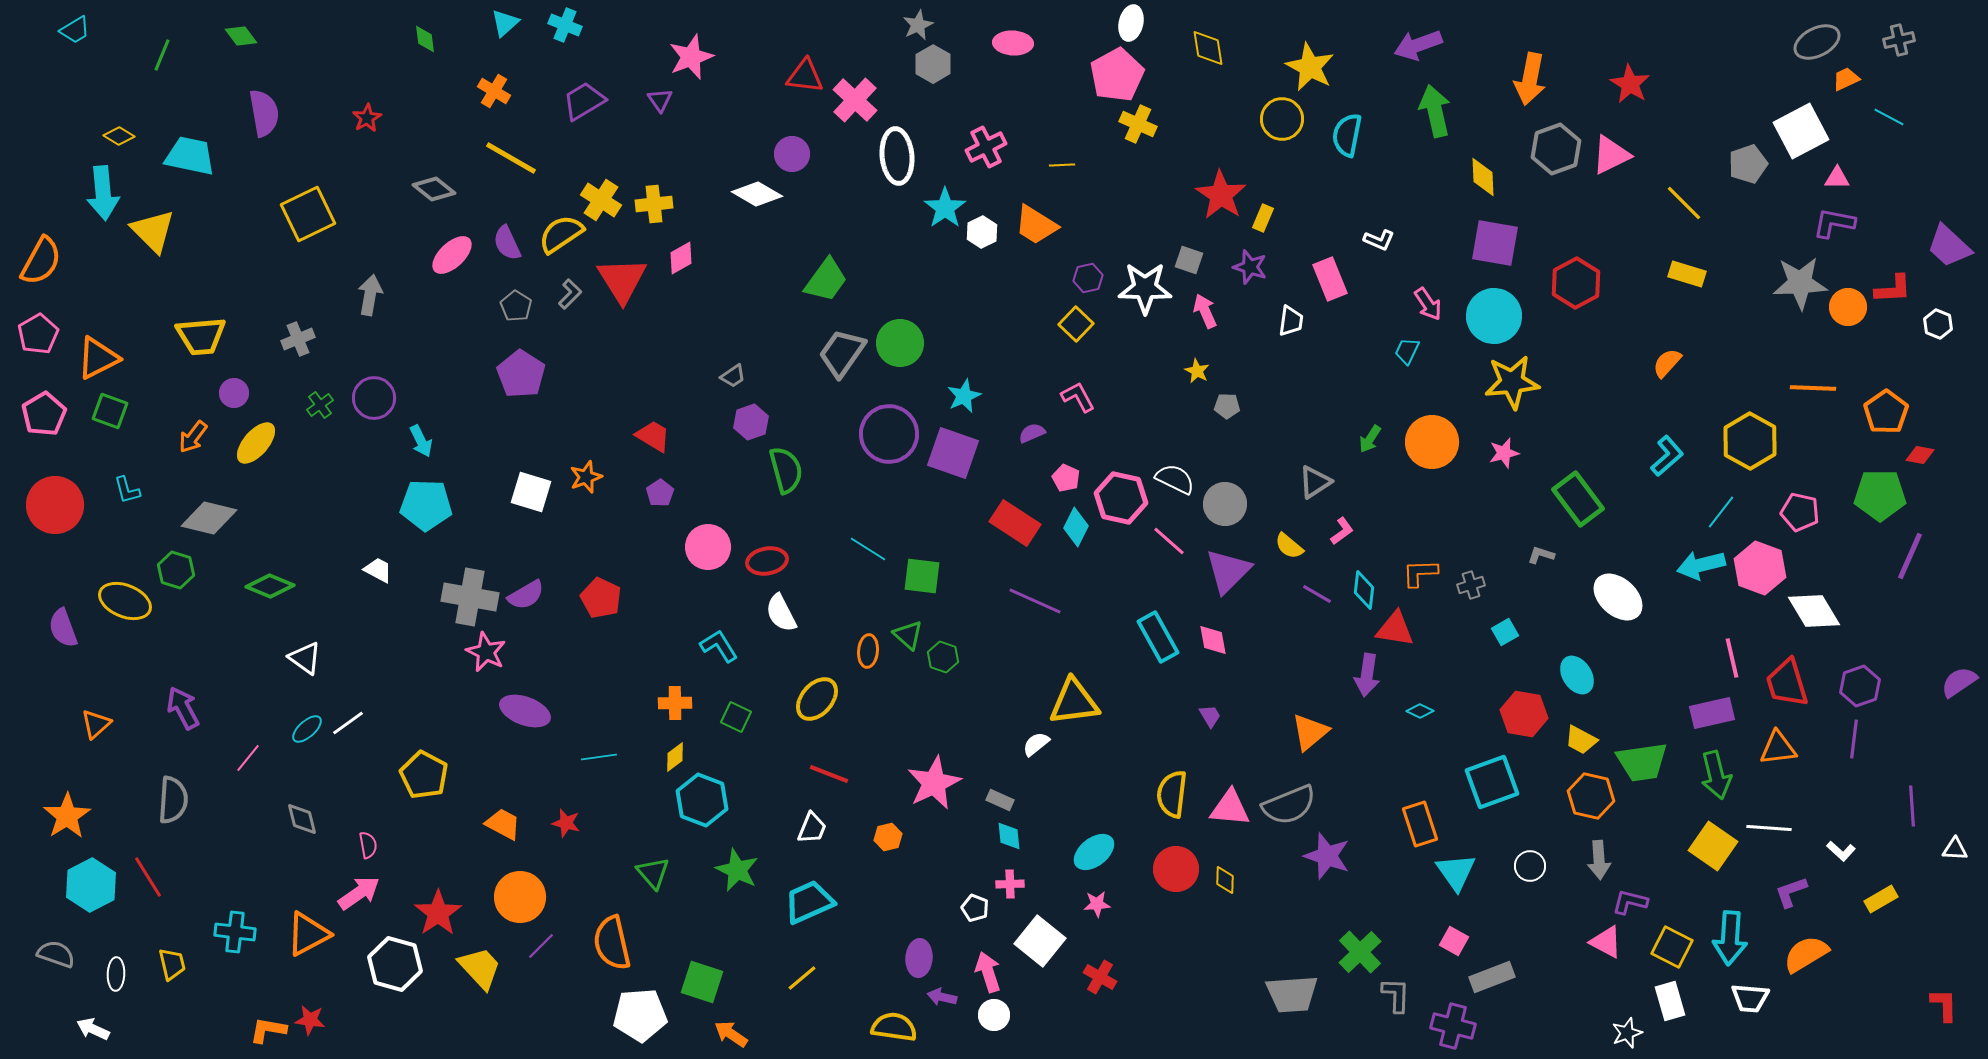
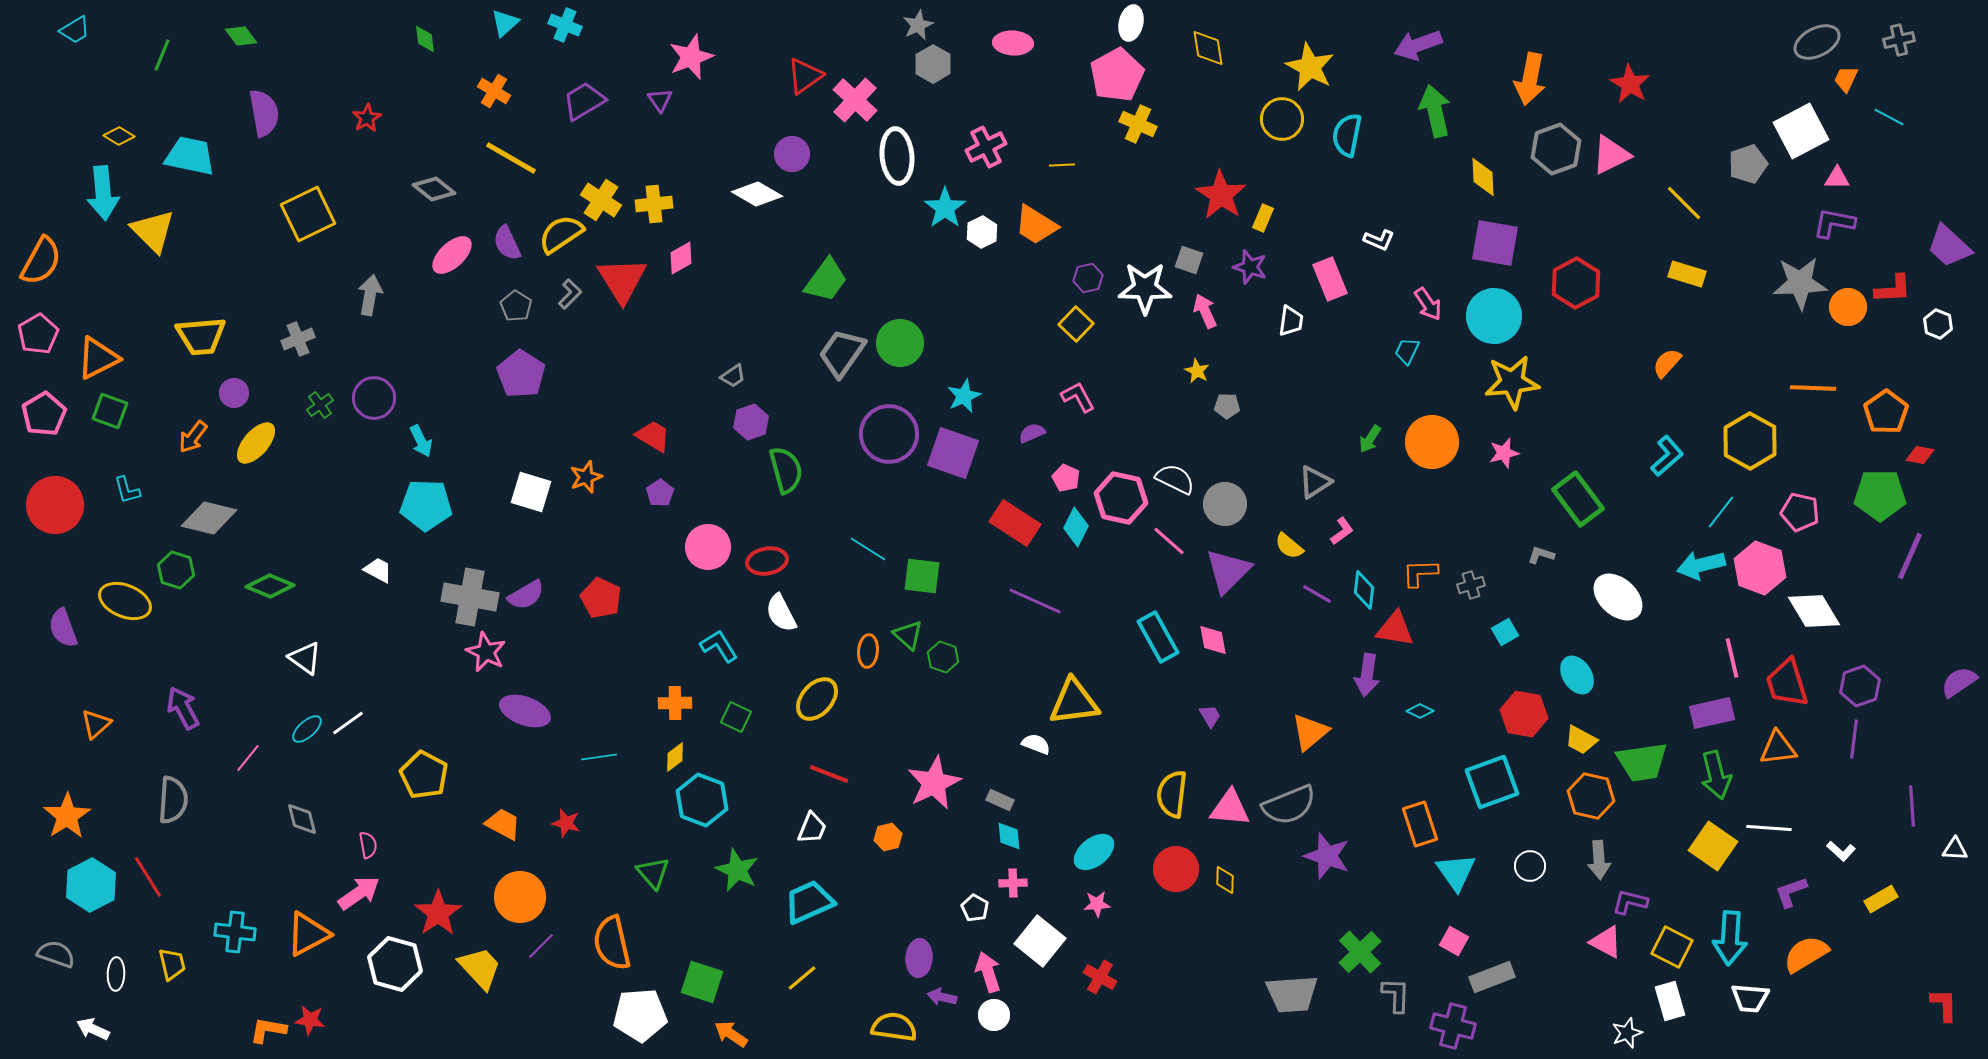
red triangle at (805, 76): rotated 42 degrees counterclockwise
orange trapezoid at (1846, 79): rotated 40 degrees counterclockwise
white semicircle at (1036, 744): rotated 60 degrees clockwise
pink cross at (1010, 884): moved 3 px right, 1 px up
white pentagon at (975, 908): rotated 8 degrees clockwise
